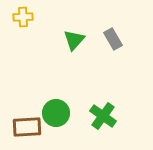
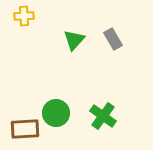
yellow cross: moved 1 px right, 1 px up
brown rectangle: moved 2 px left, 2 px down
